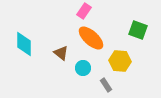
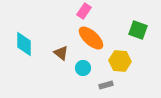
gray rectangle: rotated 72 degrees counterclockwise
